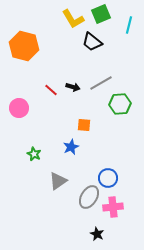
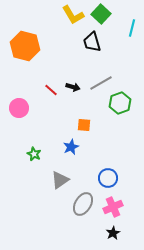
green square: rotated 24 degrees counterclockwise
yellow L-shape: moved 4 px up
cyan line: moved 3 px right, 3 px down
black trapezoid: rotated 35 degrees clockwise
orange hexagon: moved 1 px right
green hexagon: moved 1 px up; rotated 15 degrees counterclockwise
gray triangle: moved 2 px right, 1 px up
gray ellipse: moved 6 px left, 7 px down
pink cross: rotated 18 degrees counterclockwise
black star: moved 16 px right, 1 px up; rotated 16 degrees clockwise
